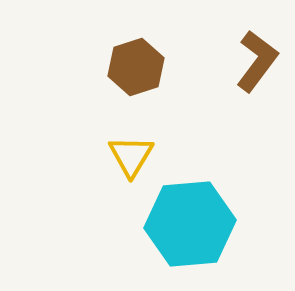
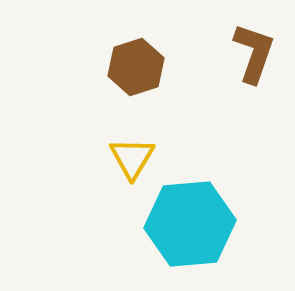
brown L-shape: moved 3 px left, 8 px up; rotated 18 degrees counterclockwise
yellow triangle: moved 1 px right, 2 px down
